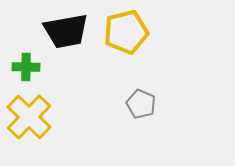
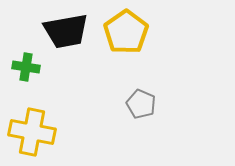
yellow pentagon: rotated 21 degrees counterclockwise
green cross: rotated 8 degrees clockwise
yellow cross: moved 3 px right, 15 px down; rotated 33 degrees counterclockwise
